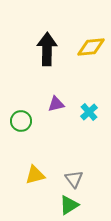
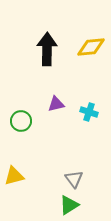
cyan cross: rotated 30 degrees counterclockwise
yellow triangle: moved 21 px left, 1 px down
